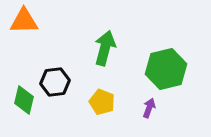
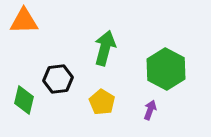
green hexagon: rotated 18 degrees counterclockwise
black hexagon: moved 3 px right, 3 px up
yellow pentagon: rotated 10 degrees clockwise
purple arrow: moved 1 px right, 2 px down
